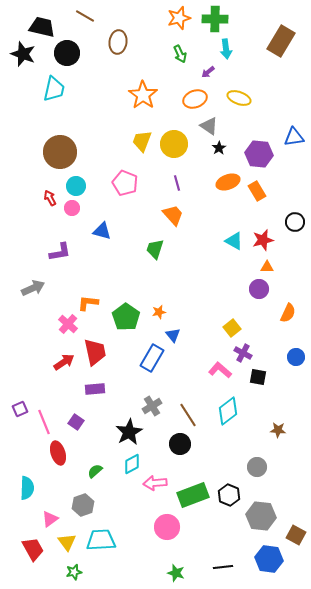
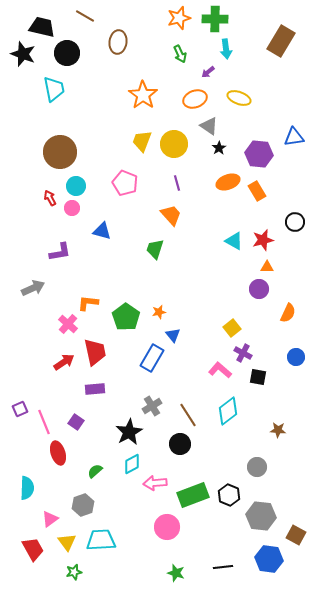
cyan trapezoid at (54, 89): rotated 24 degrees counterclockwise
orange trapezoid at (173, 215): moved 2 px left
